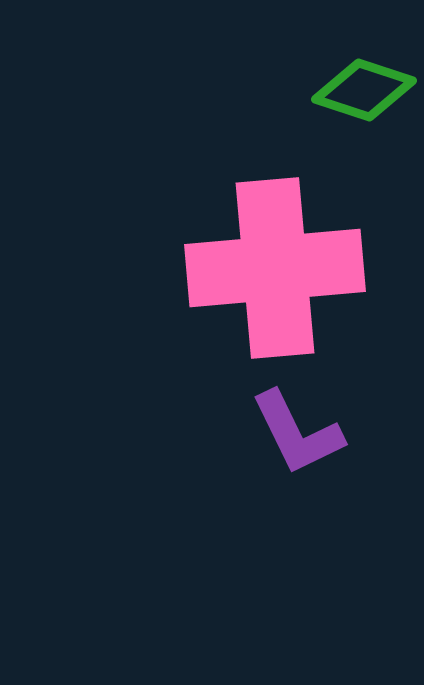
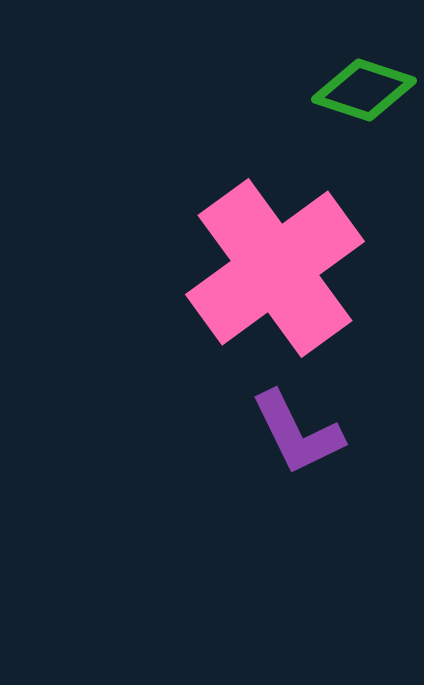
pink cross: rotated 31 degrees counterclockwise
